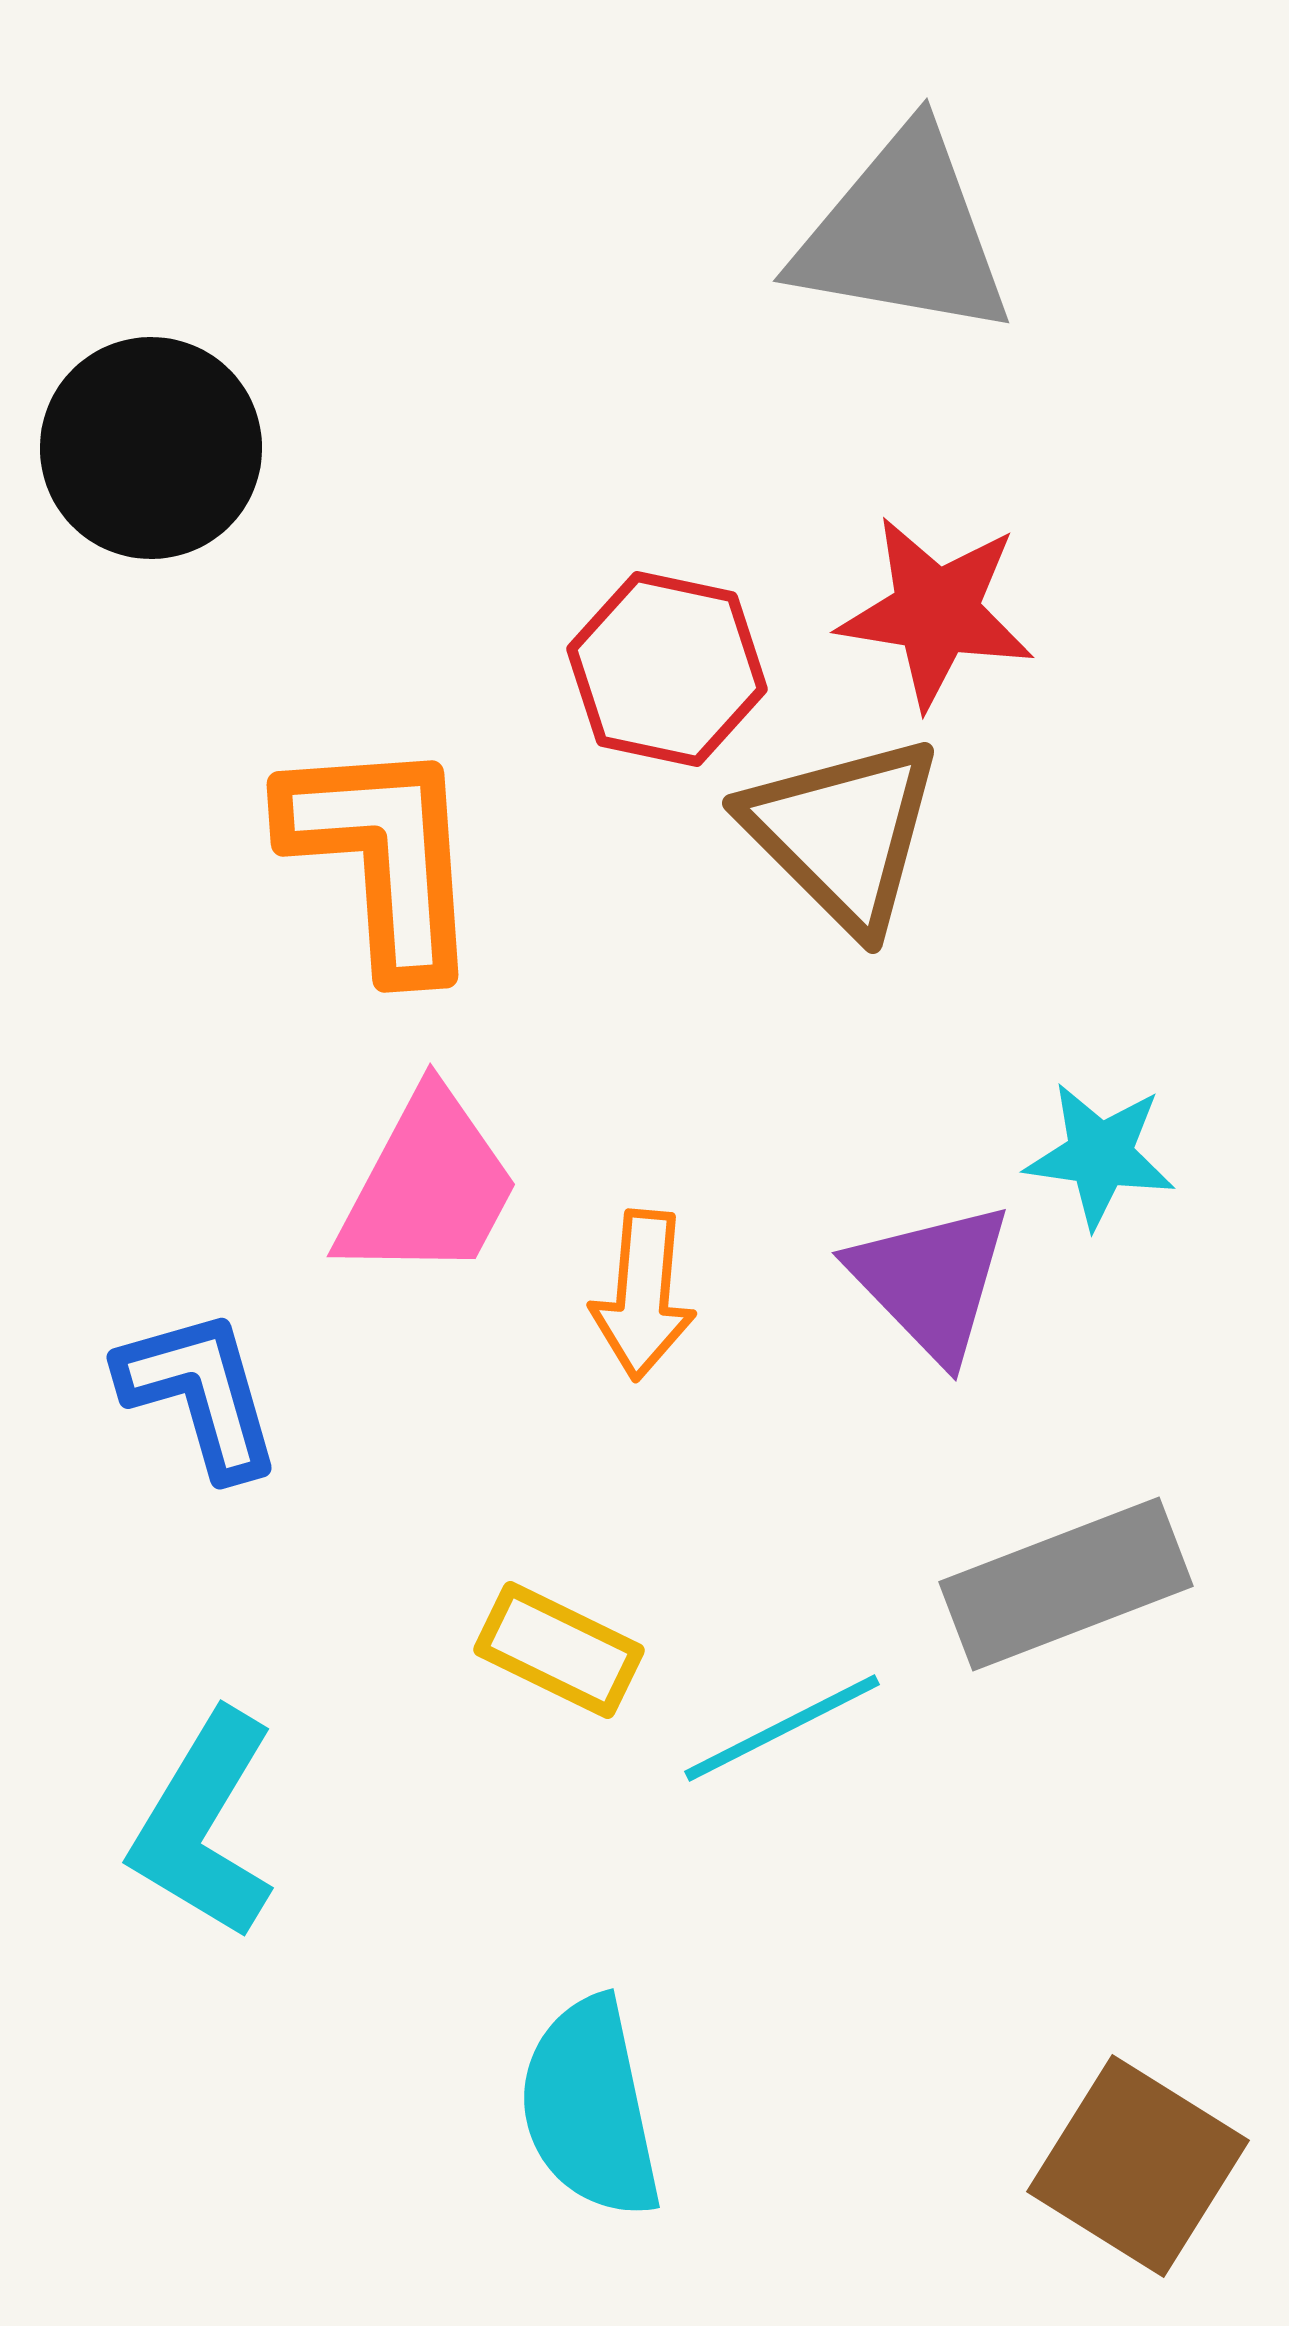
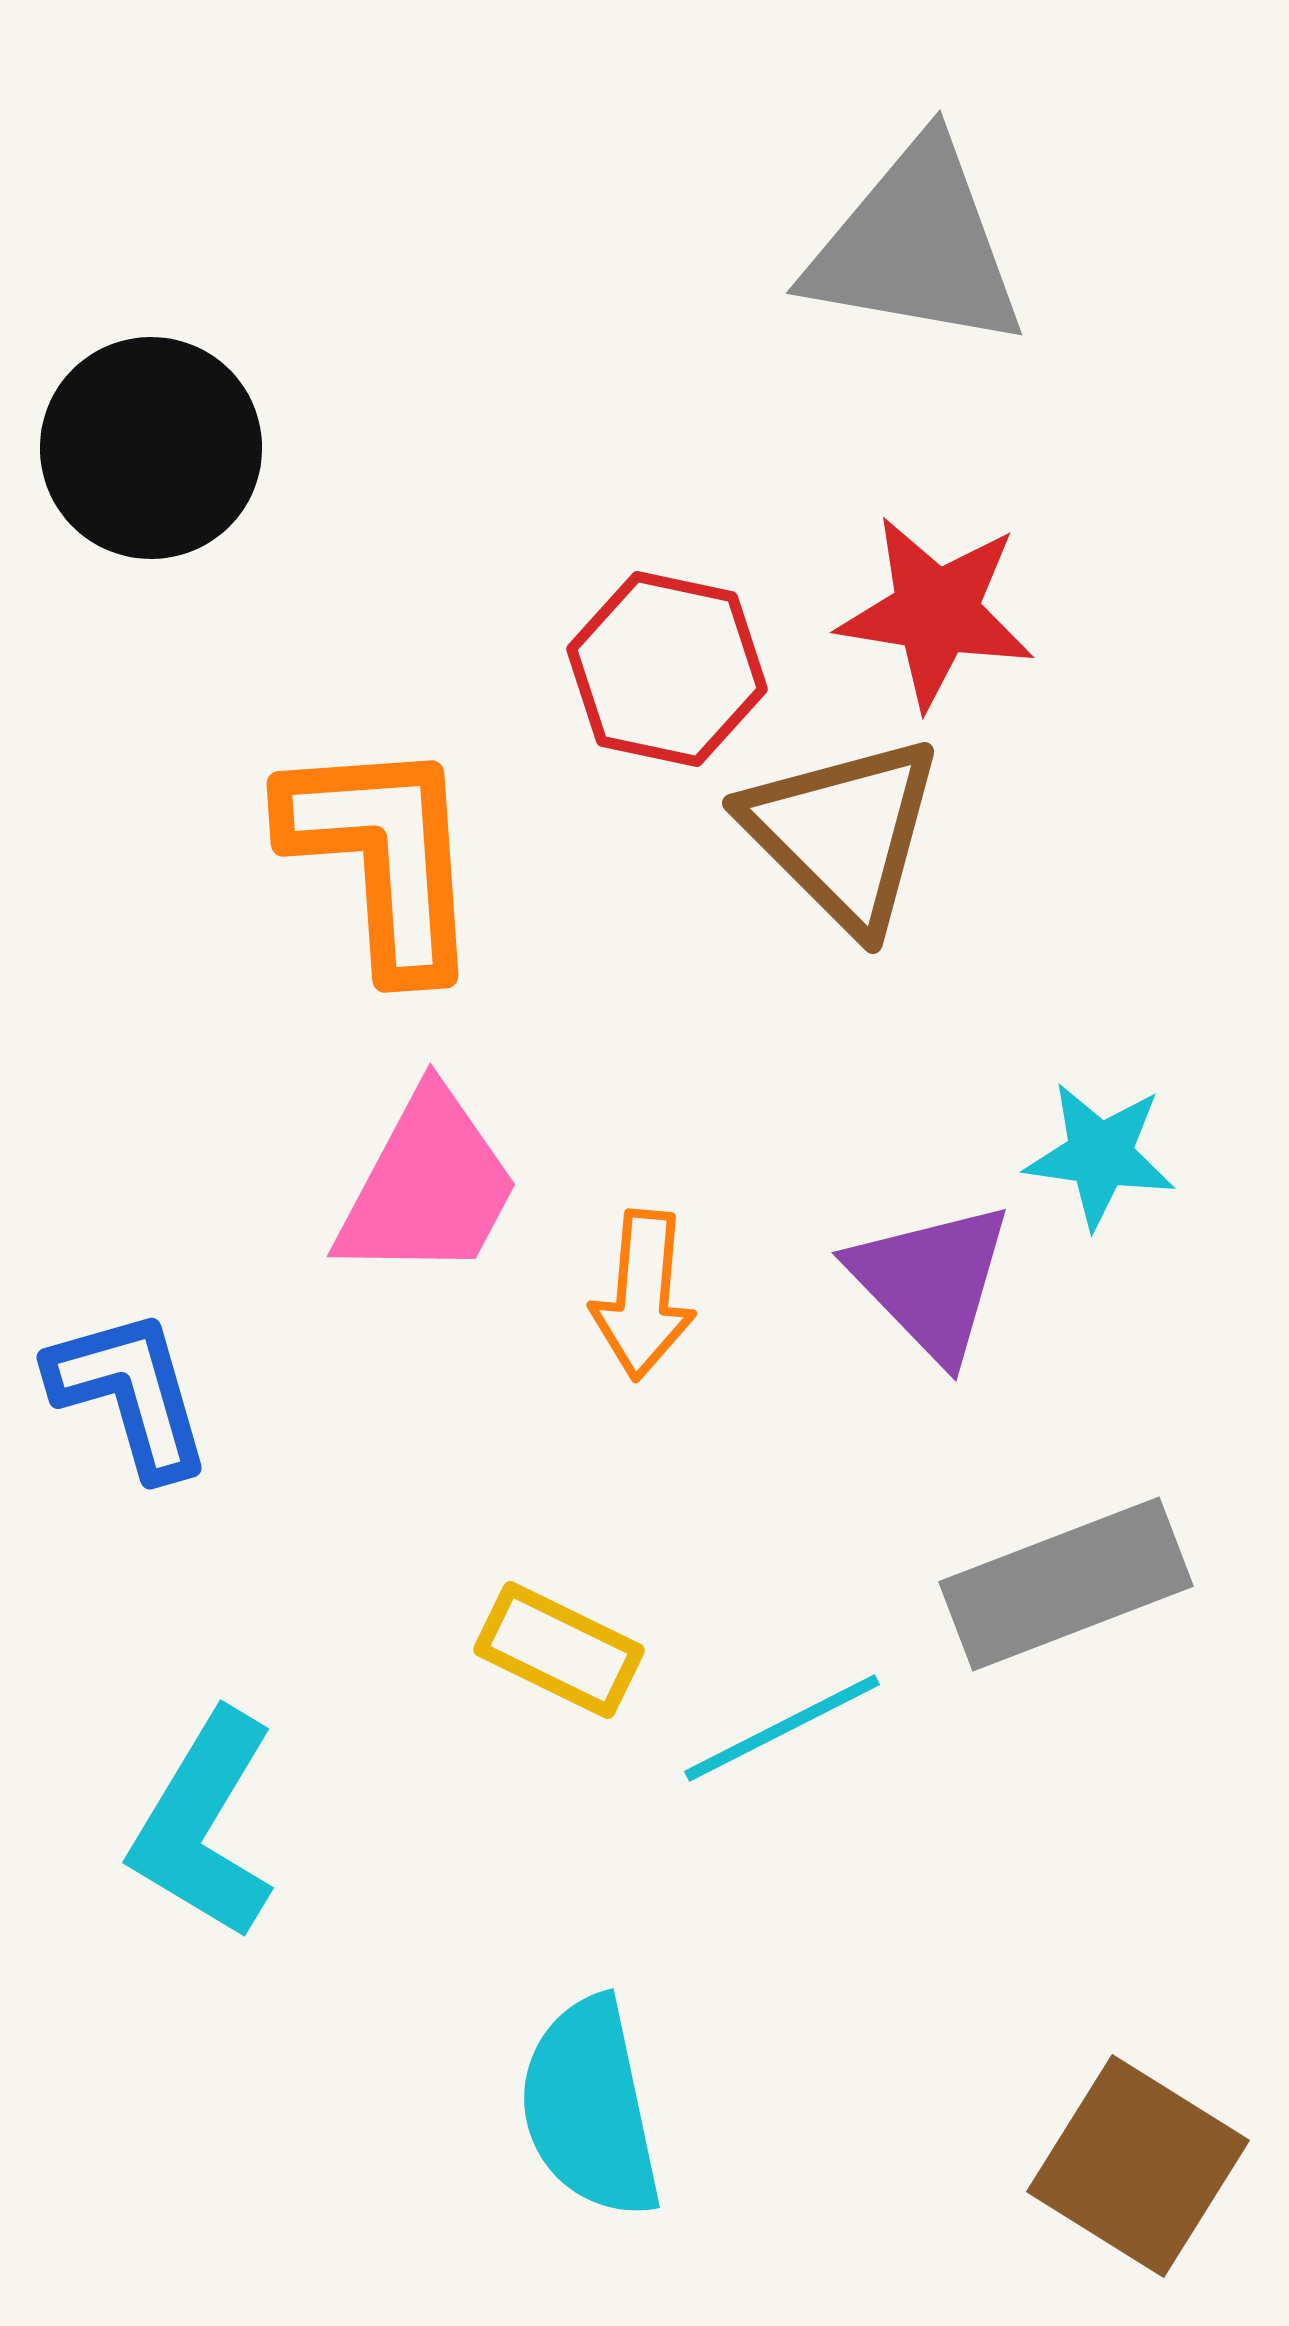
gray triangle: moved 13 px right, 12 px down
blue L-shape: moved 70 px left
